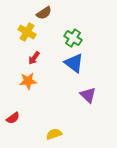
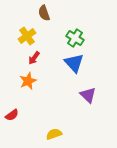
brown semicircle: rotated 105 degrees clockwise
yellow cross: moved 4 px down; rotated 24 degrees clockwise
green cross: moved 2 px right
blue triangle: rotated 10 degrees clockwise
orange star: rotated 18 degrees counterclockwise
red semicircle: moved 1 px left, 3 px up
